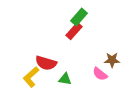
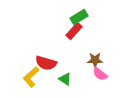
green rectangle: rotated 18 degrees clockwise
brown star: moved 17 px left
green triangle: rotated 24 degrees clockwise
